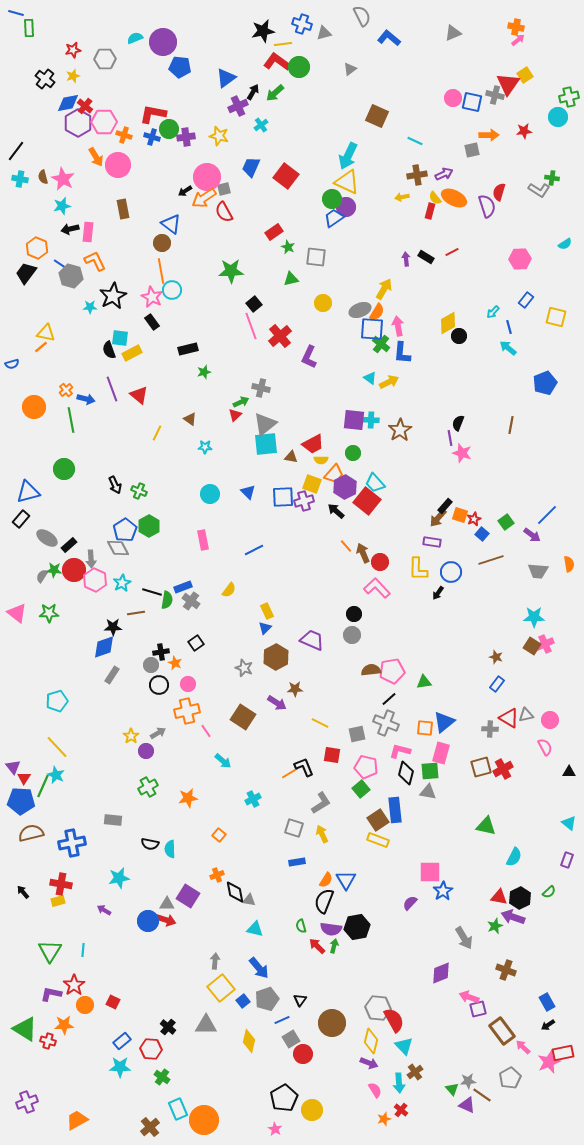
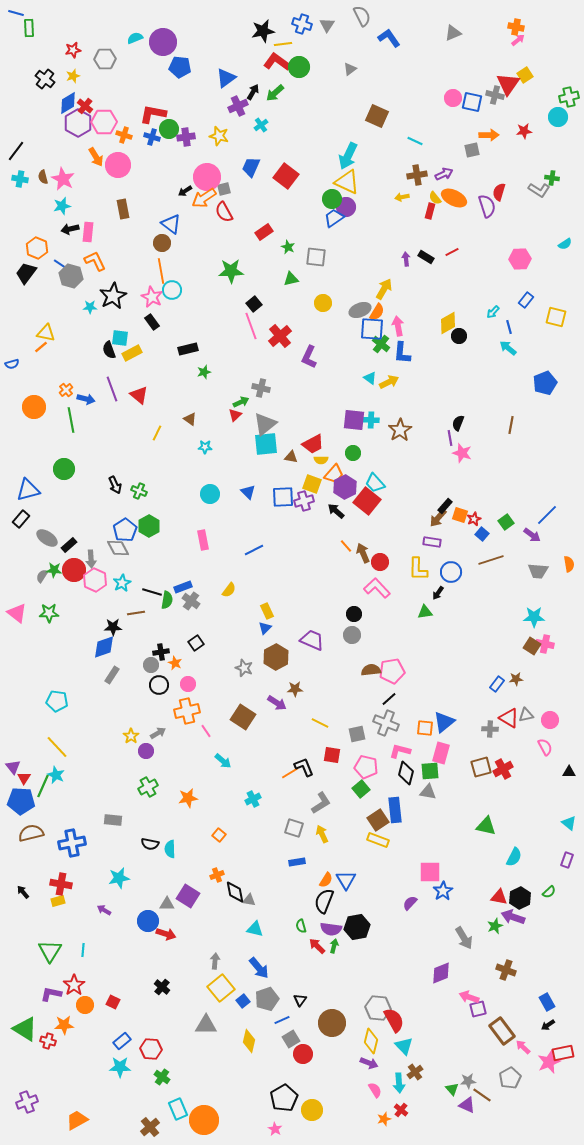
gray triangle at (324, 33): moved 3 px right, 8 px up; rotated 42 degrees counterclockwise
blue L-shape at (389, 38): rotated 15 degrees clockwise
blue diamond at (68, 103): rotated 20 degrees counterclockwise
red rectangle at (274, 232): moved 10 px left
blue triangle at (28, 492): moved 2 px up
pink cross at (545, 644): rotated 36 degrees clockwise
brown star at (496, 657): moved 20 px right, 22 px down; rotated 24 degrees counterclockwise
green triangle at (424, 682): moved 1 px right, 70 px up
cyan pentagon at (57, 701): rotated 25 degrees clockwise
red arrow at (166, 920): moved 14 px down
black cross at (168, 1027): moved 6 px left, 40 px up
